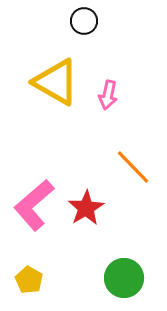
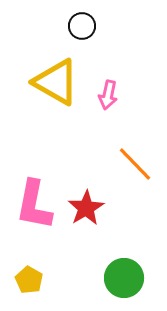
black circle: moved 2 px left, 5 px down
orange line: moved 2 px right, 3 px up
pink L-shape: rotated 38 degrees counterclockwise
